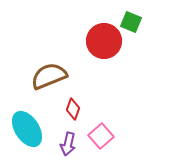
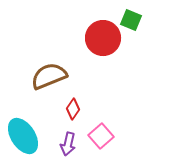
green square: moved 2 px up
red circle: moved 1 px left, 3 px up
red diamond: rotated 15 degrees clockwise
cyan ellipse: moved 4 px left, 7 px down
